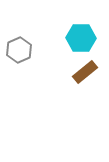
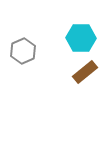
gray hexagon: moved 4 px right, 1 px down
